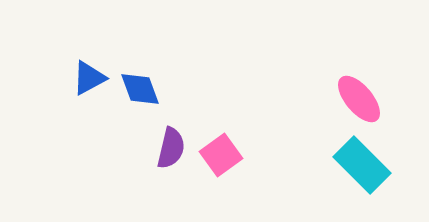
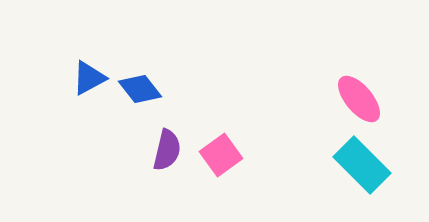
blue diamond: rotated 18 degrees counterclockwise
purple semicircle: moved 4 px left, 2 px down
